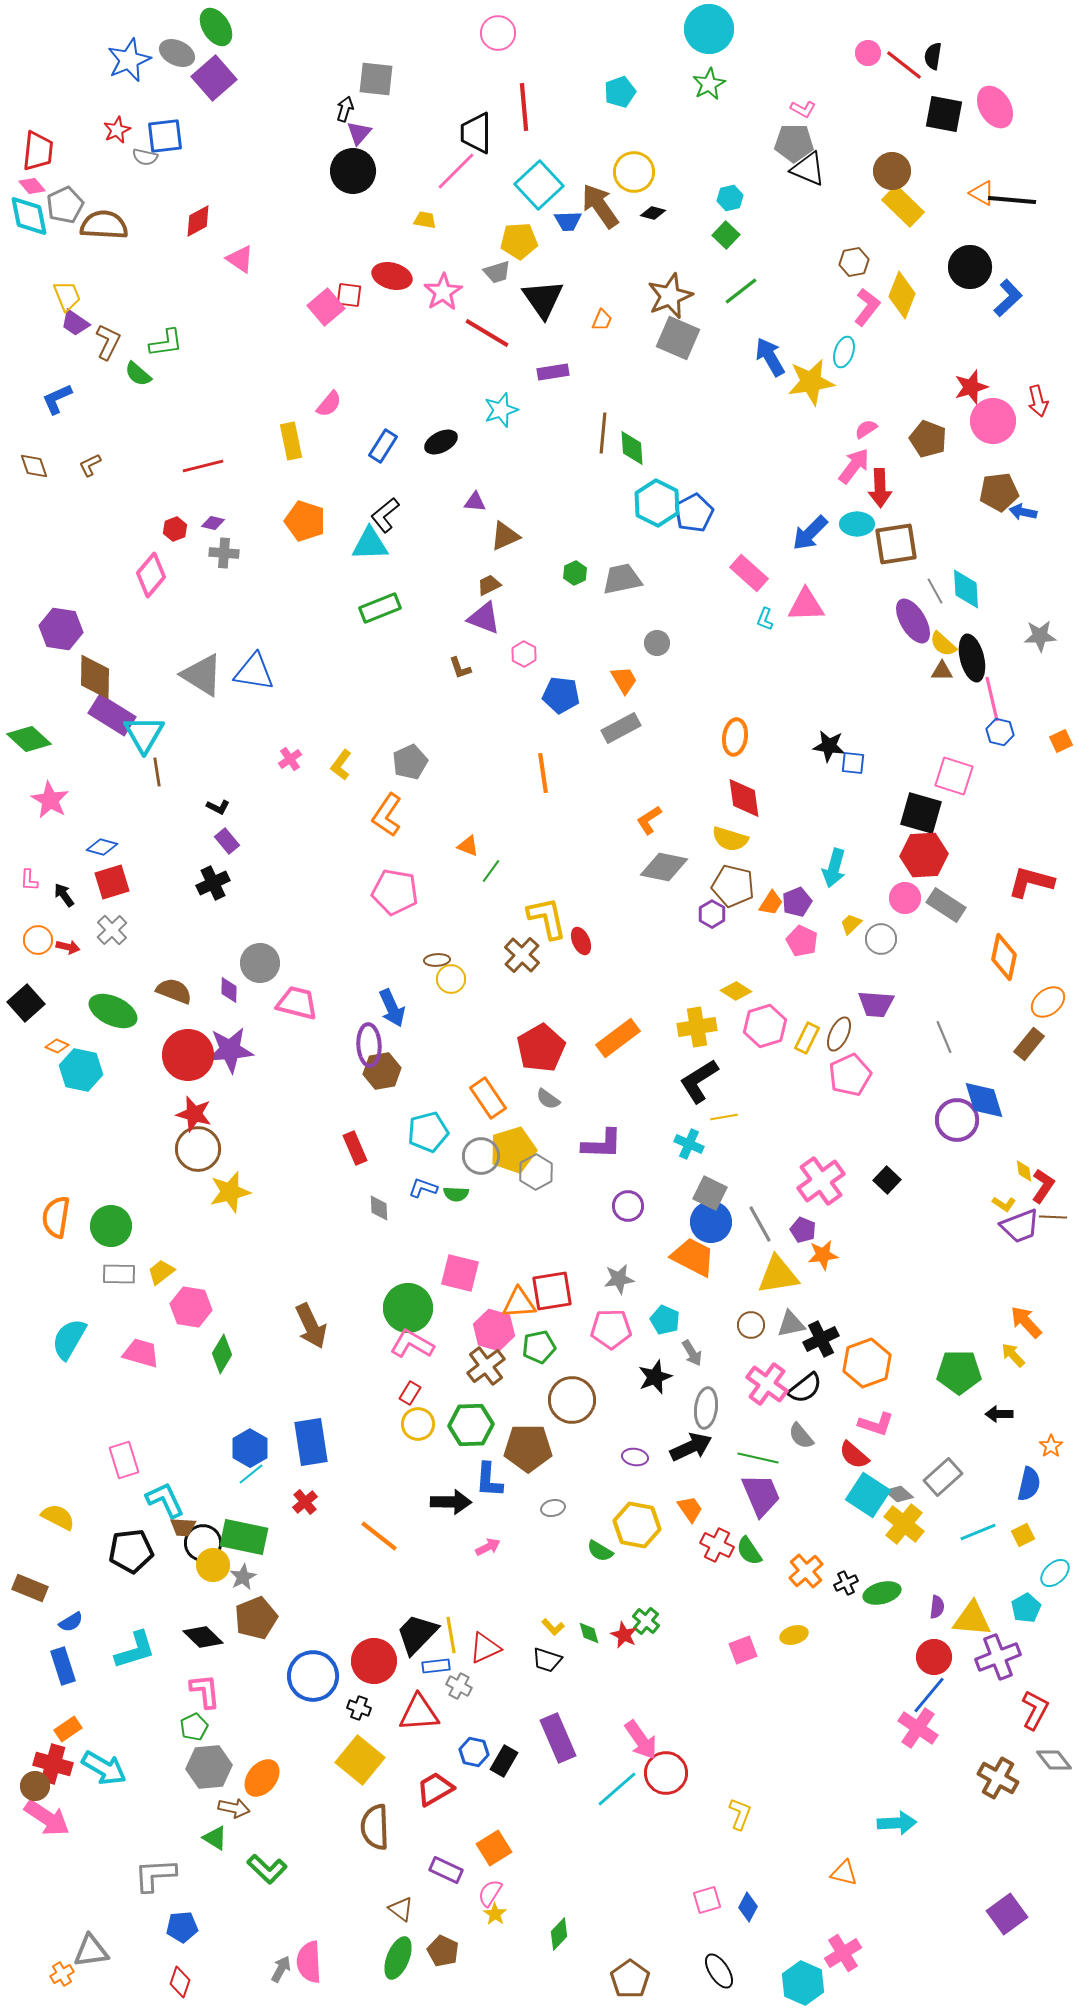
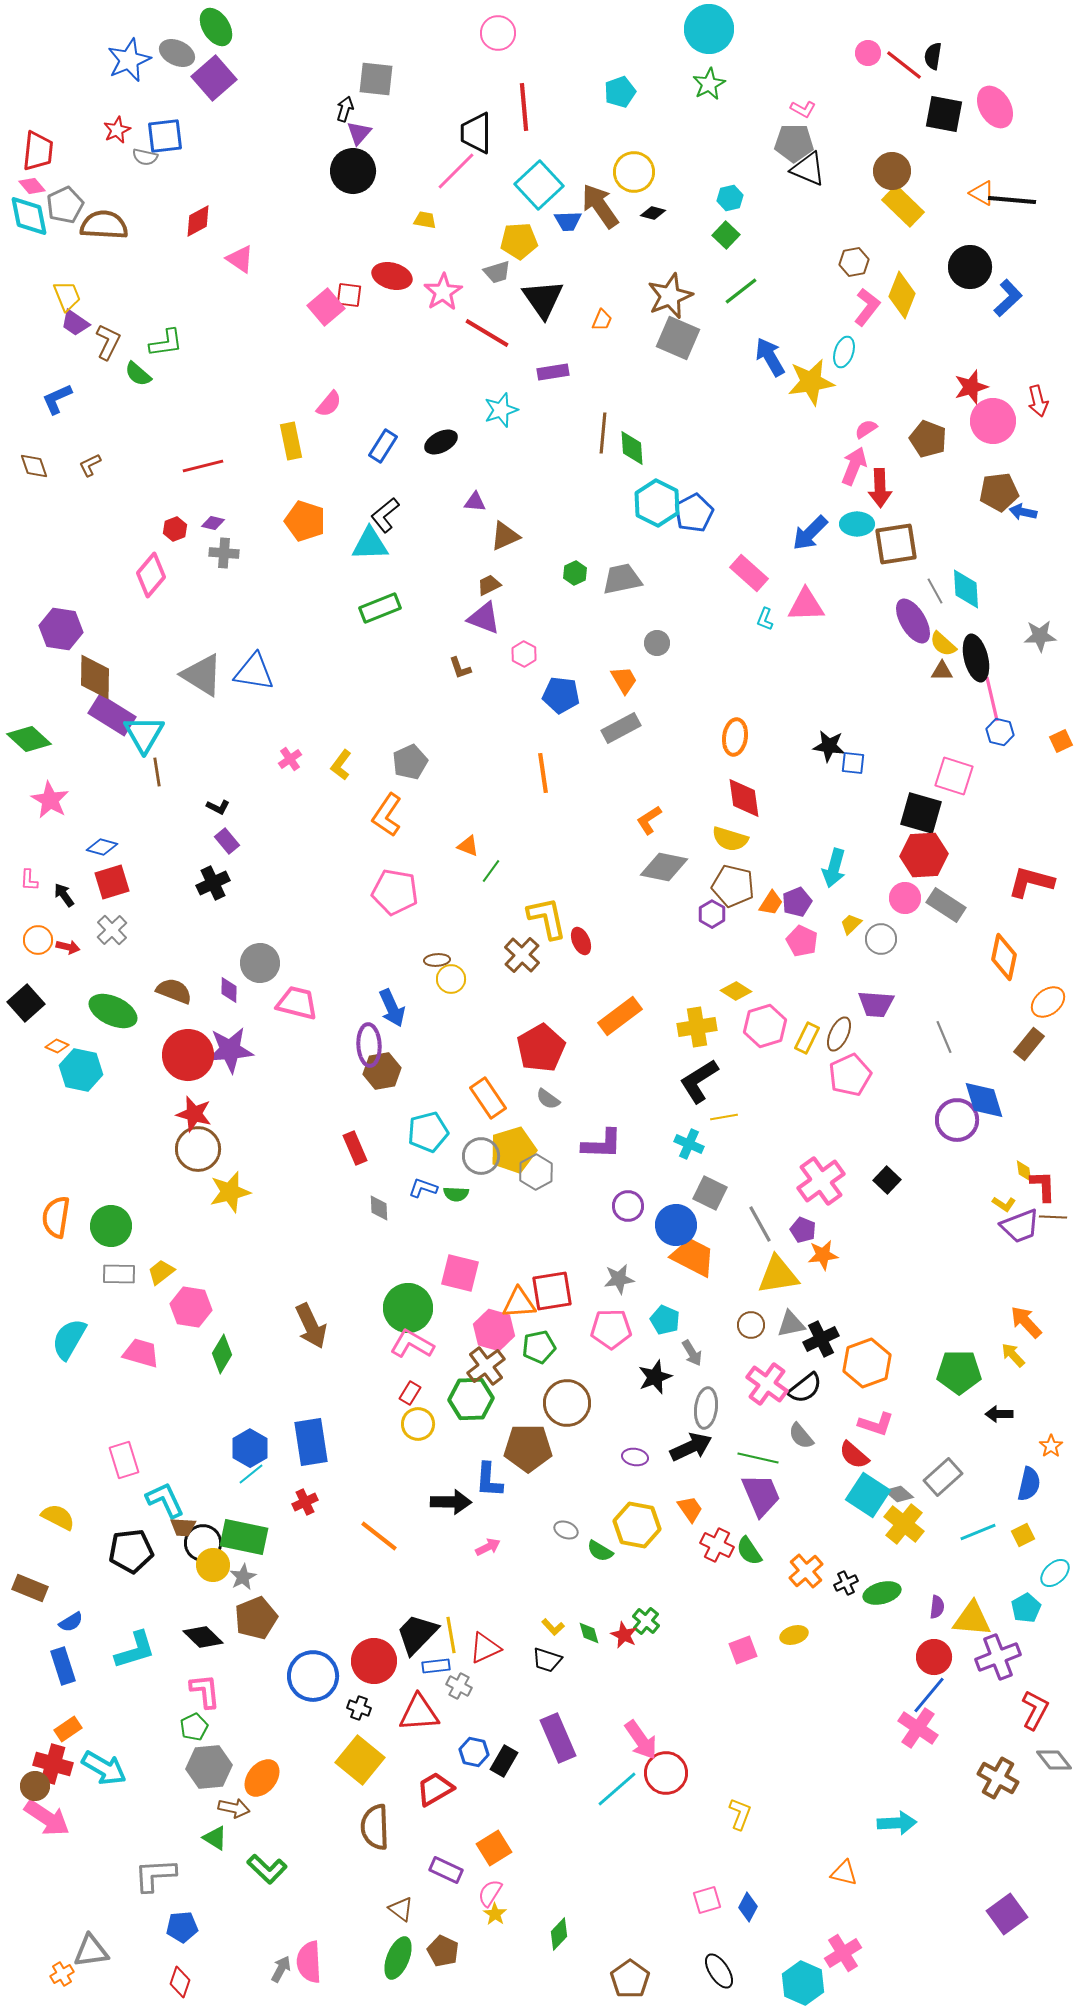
pink arrow at (854, 466): rotated 15 degrees counterclockwise
black ellipse at (972, 658): moved 4 px right
orange rectangle at (618, 1038): moved 2 px right, 22 px up
red L-shape at (1043, 1186): rotated 36 degrees counterclockwise
blue circle at (711, 1222): moved 35 px left, 3 px down
brown circle at (572, 1400): moved 5 px left, 3 px down
green hexagon at (471, 1425): moved 26 px up
red cross at (305, 1502): rotated 15 degrees clockwise
gray ellipse at (553, 1508): moved 13 px right, 22 px down; rotated 35 degrees clockwise
